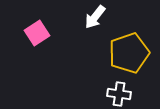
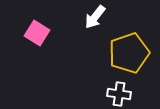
pink square: rotated 25 degrees counterclockwise
